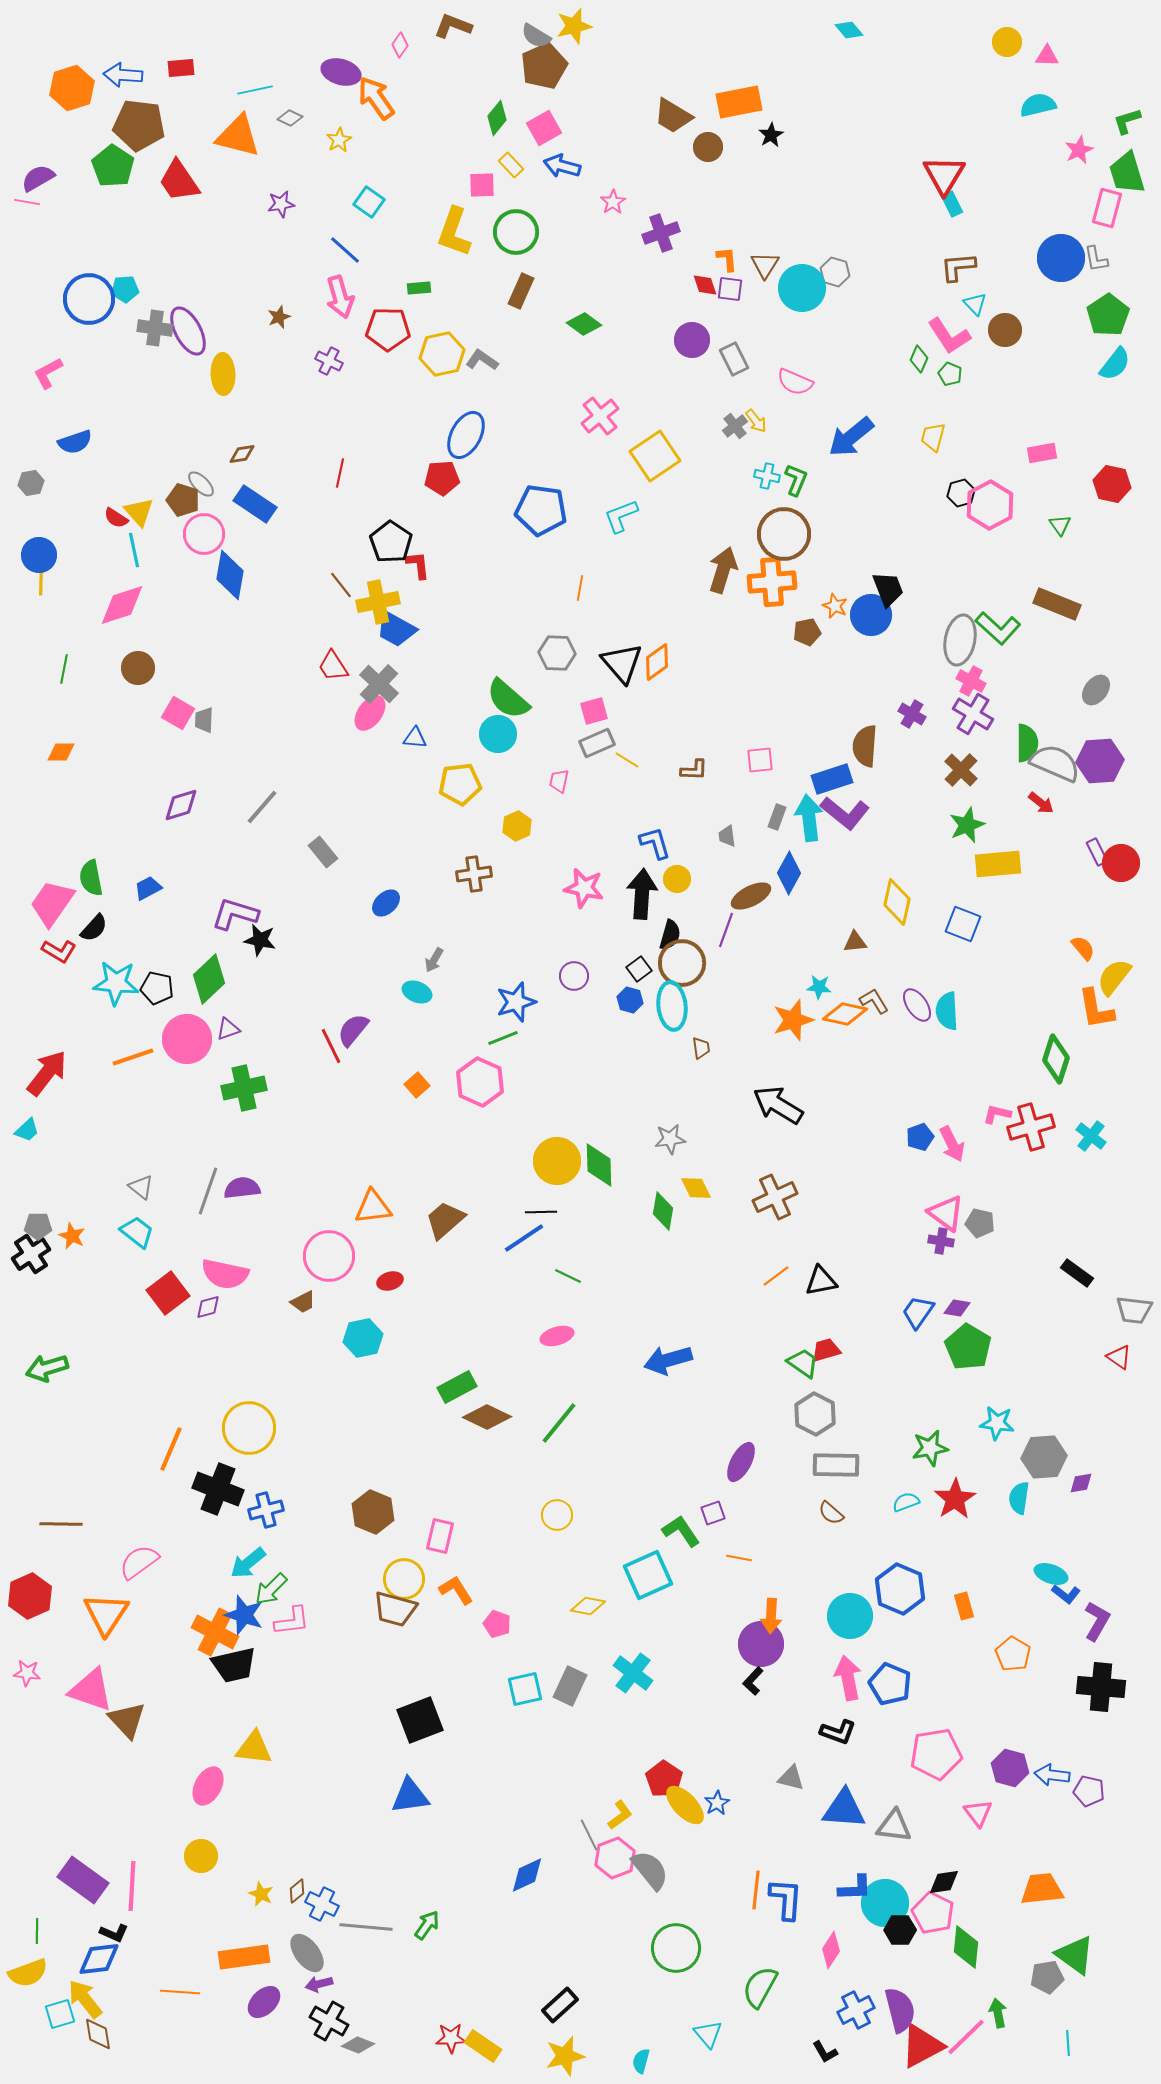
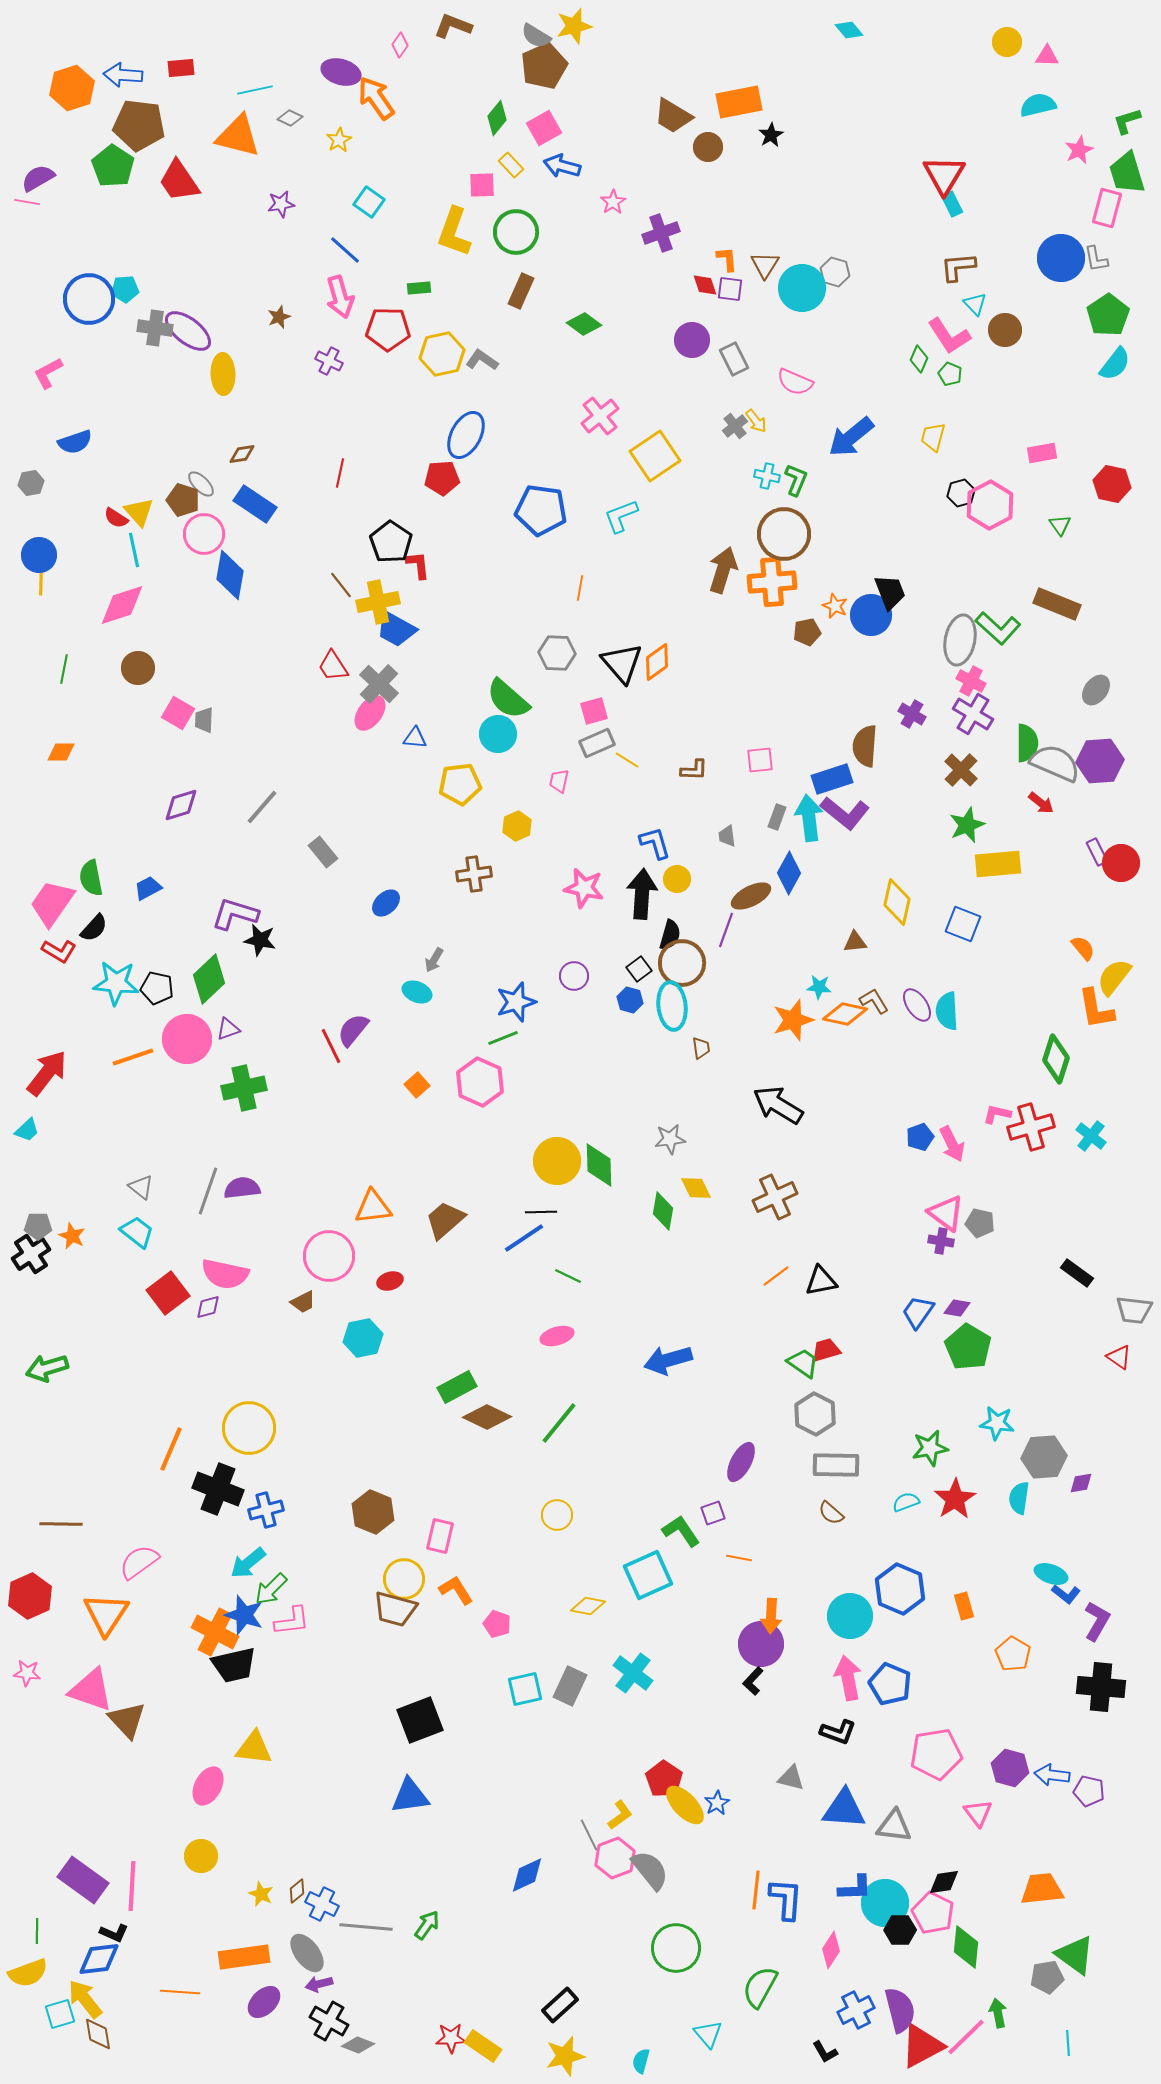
purple ellipse at (188, 331): rotated 24 degrees counterclockwise
black trapezoid at (888, 589): moved 2 px right, 3 px down
